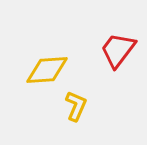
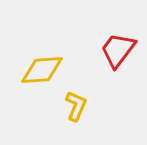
yellow diamond: moved 5 px left
